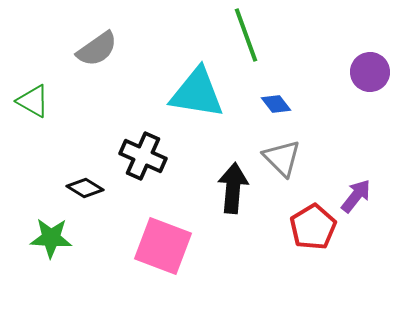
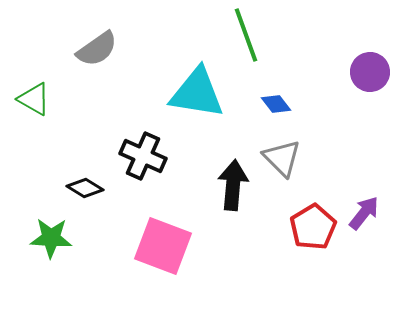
green triangle: moved 1 px right, 2 px up
black arrow: moved 3 px up
purple arrow: moved 8 px right, 17 px down
